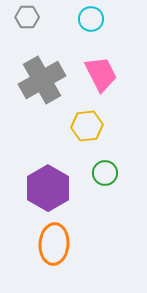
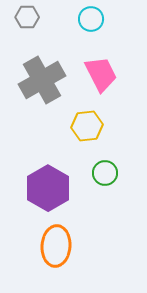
orange ellipse: moved 2 px right, 2 px down
